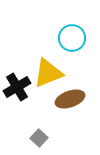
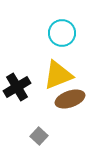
cyan circle: moved 10 px left, 5 px up
yellow triangle: moved 10 px right, 2 px down
gray square: moved 2 px up
